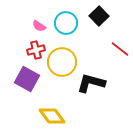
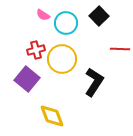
pink semicircle: moved 4 px right, 11 px up
red line: rotated 36 degrees counterclockwise
yellow circle: moved 3 px up
purple square: rotated 10 degrees clockwise
black L-shape: moved 3 px right, 1 px up; rotated 108 degrees clockwise
yellow diamond: rotated 16 degrees clockwise
